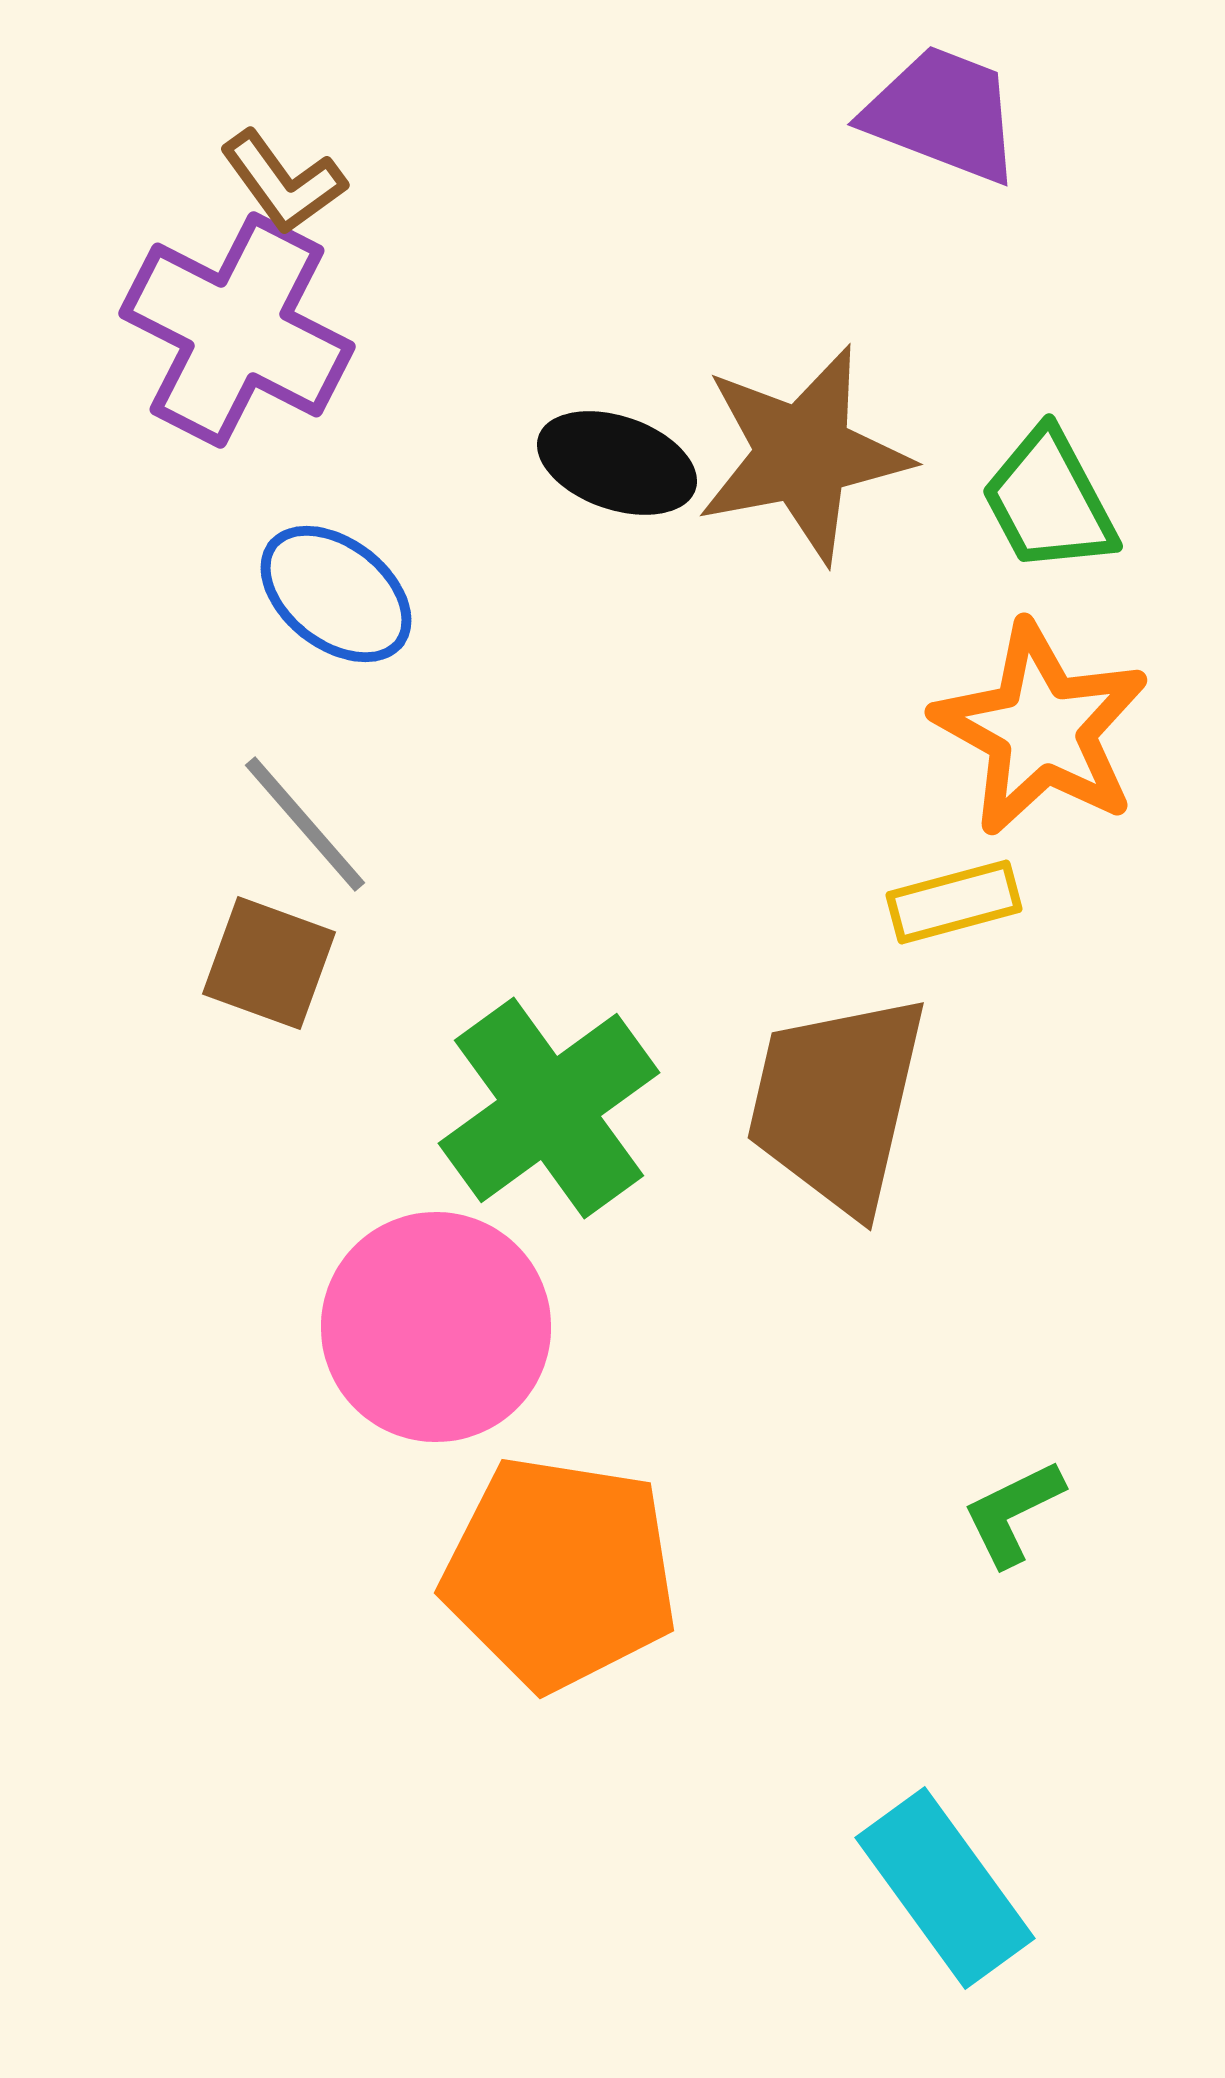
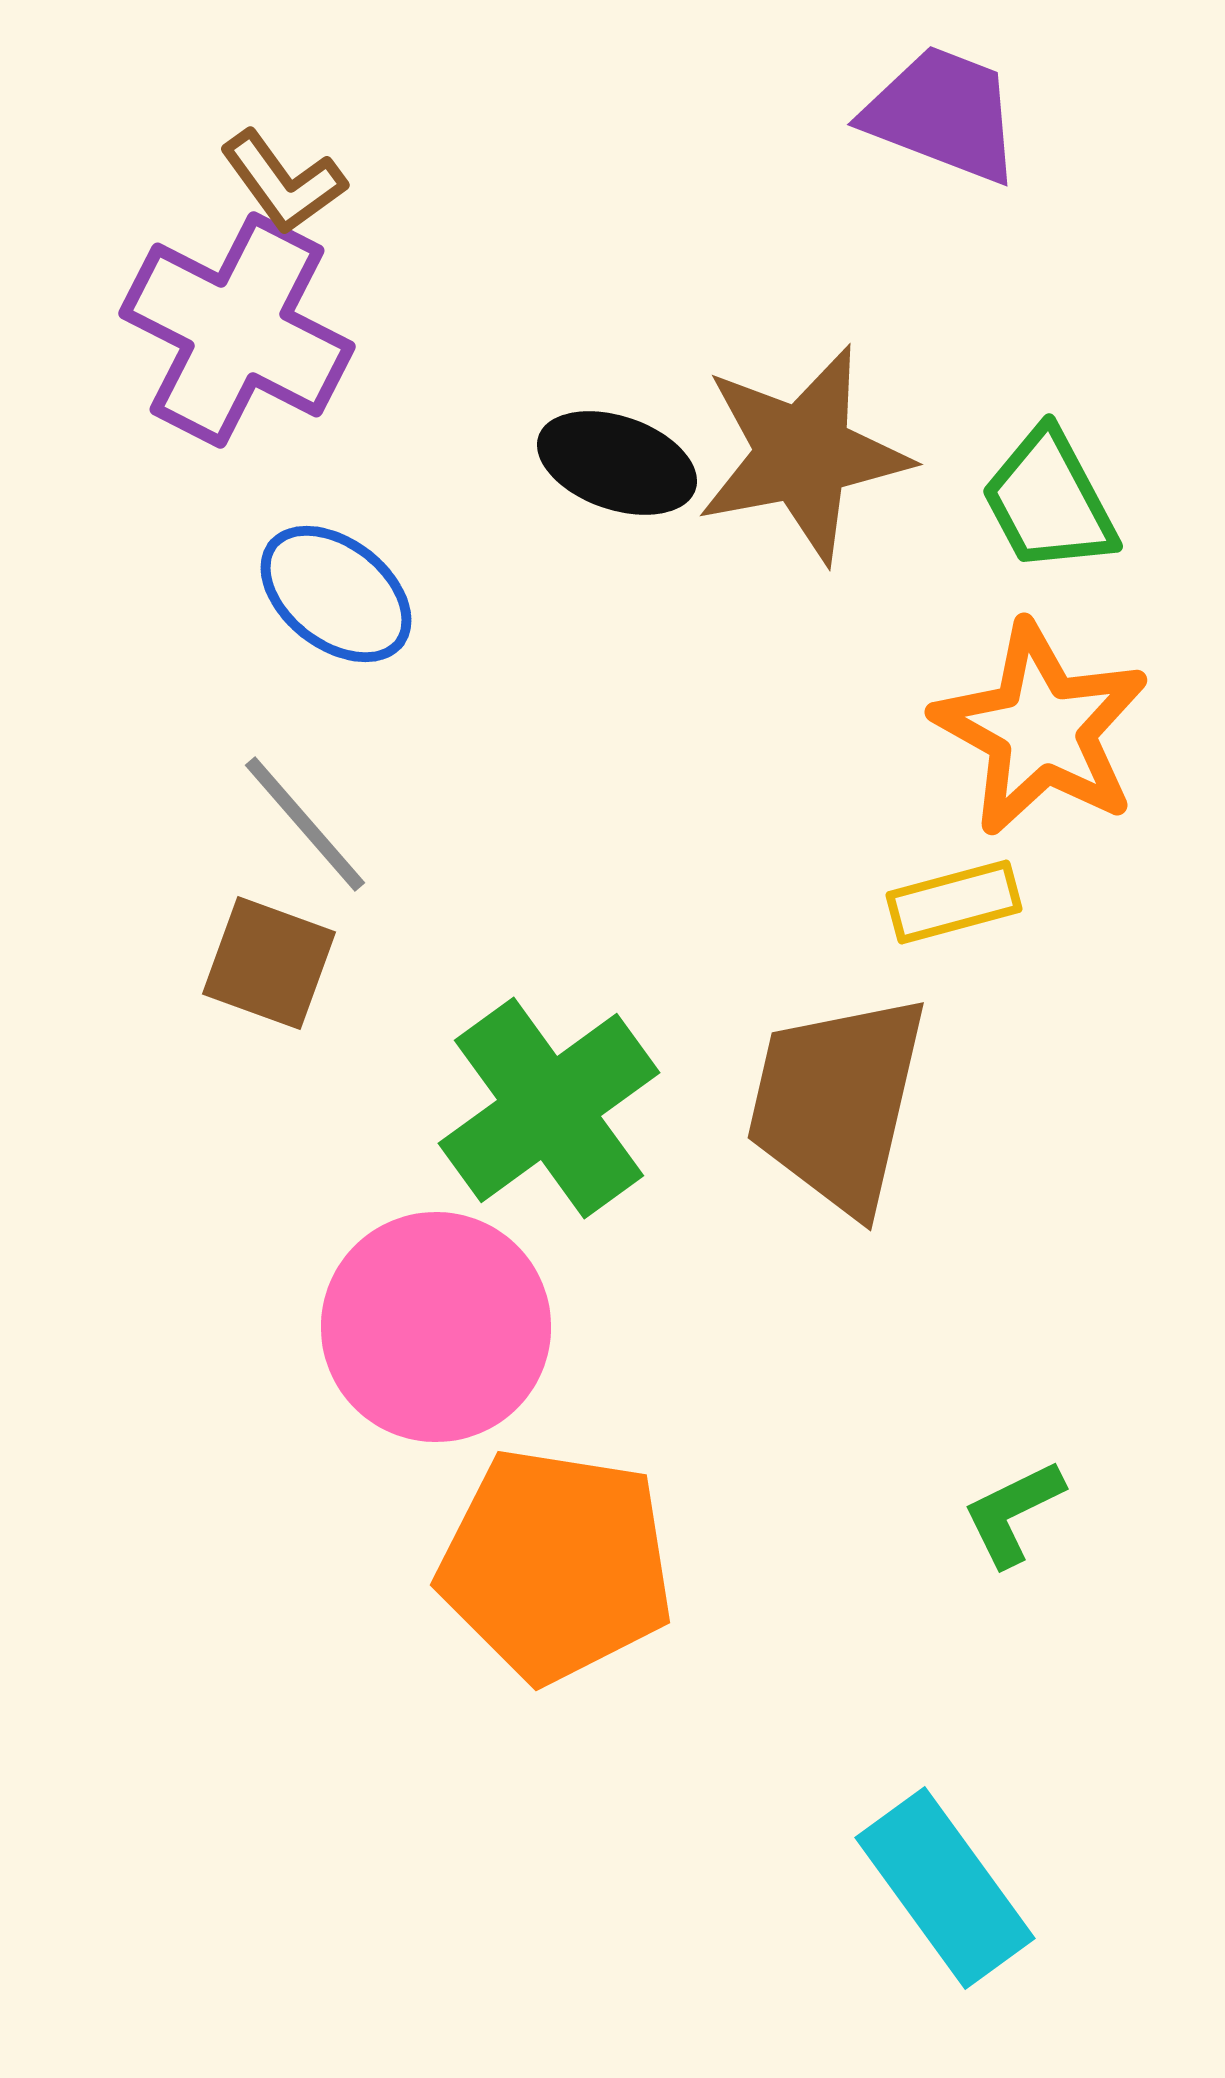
orange pentagon: moved 4 px left, 8 px up
